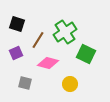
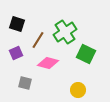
yellow circle: moved 8 px right, 6 px down
